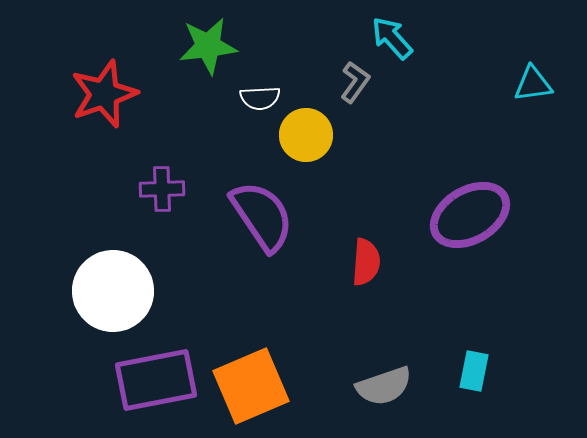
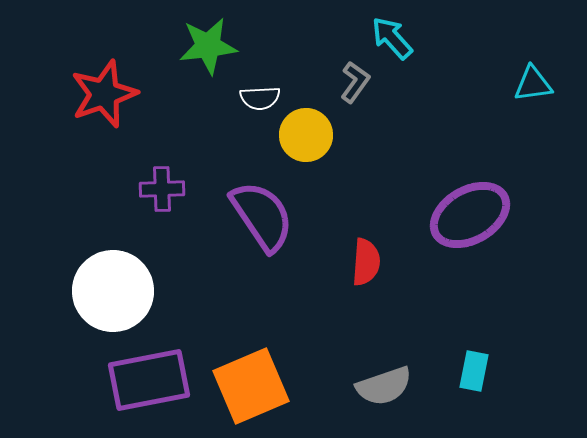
purple rectangle: moved 7 px left
